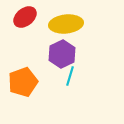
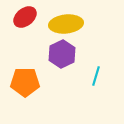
cyan line: moved 26 px right
orange pentagon: moved 2 px right; rotated 20 degrees clockwise
